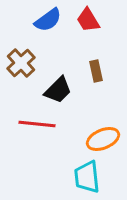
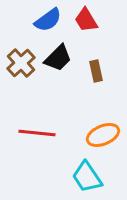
red trapezoid: moved 2 px left
black trapezoid: moved 32 px up
red line: moved 9 px down
orange ellipse: moved 4 px up
cyan trapezoid: rotated 28 degrees counterclockwise
